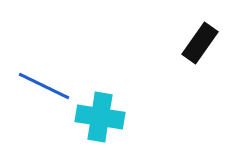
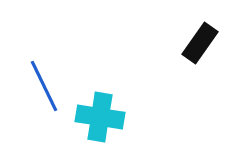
blue line: rotated 38 degrees clockwise
